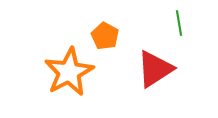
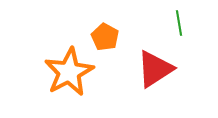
orange pentagon: moved 1 px down
